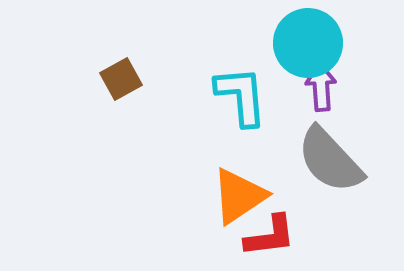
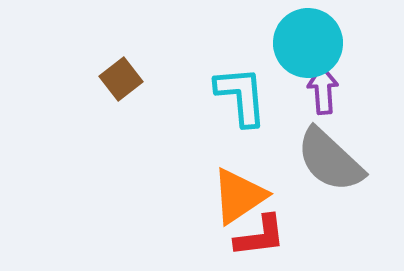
brown square: rotated 9 degrees counterclockwise
purple arrow: moved 2 px right, 3 px down
gray semicircle: rotated 4 degrees counterclockwise
red L-shape: moved 10 px left
